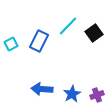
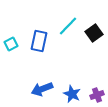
blue rectangle: rotated 15 degrees counterclockwise
blue arrow: rotated 25 degrees counterclockwise
blue star: rotated 18 degrees counterclockwise
